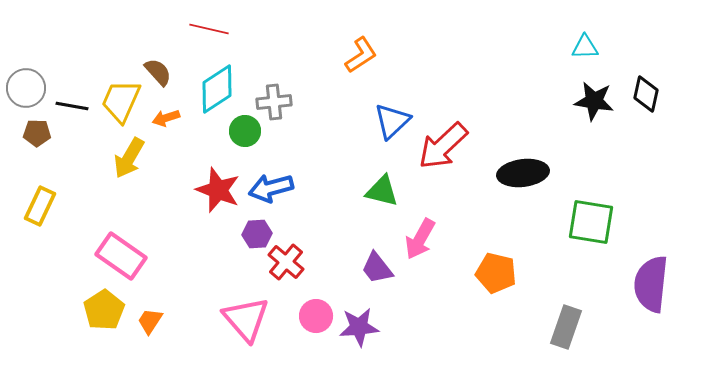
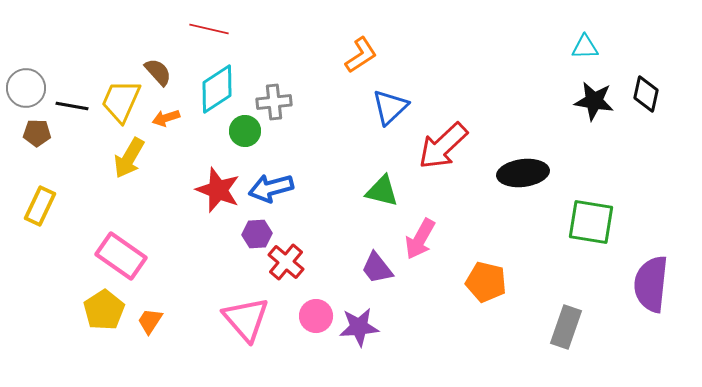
blue triangle: moved 2 px left, 14 px up
orange pentagon: moved 10 px left, 9 px down
